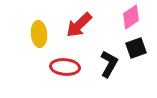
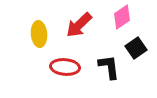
pink diamond: moved 9 px left
black square: rotated 15 degrees counterclockwise
black L-shape: moved 3 px down; rotated 36 degrees counterclockwise
